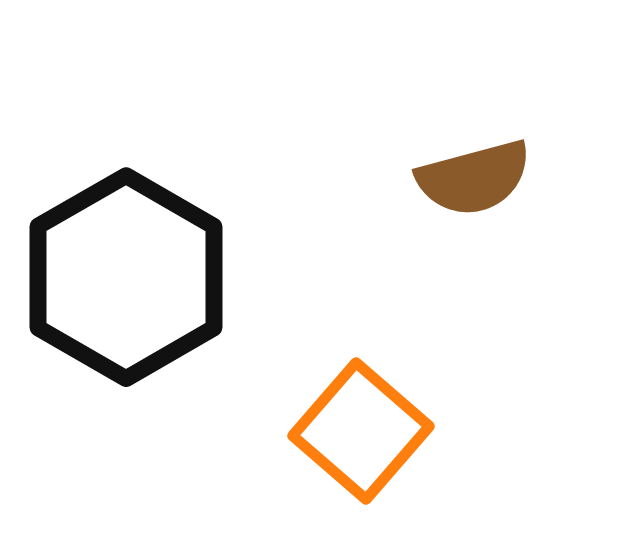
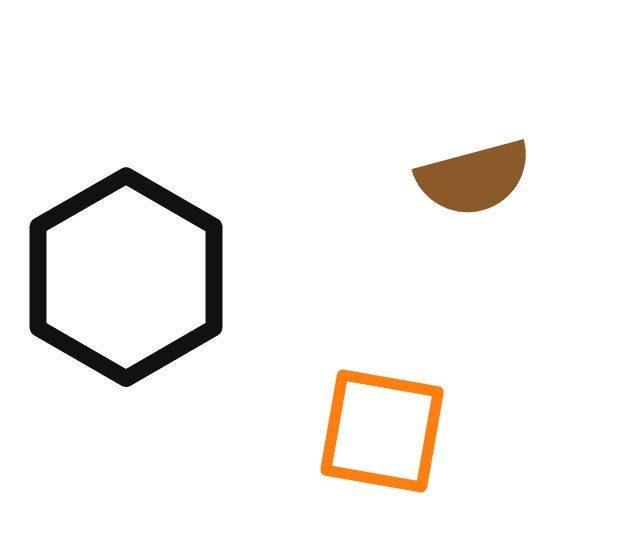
orange square: moved 21 px right; rotated 31 degrees counterclockwise
